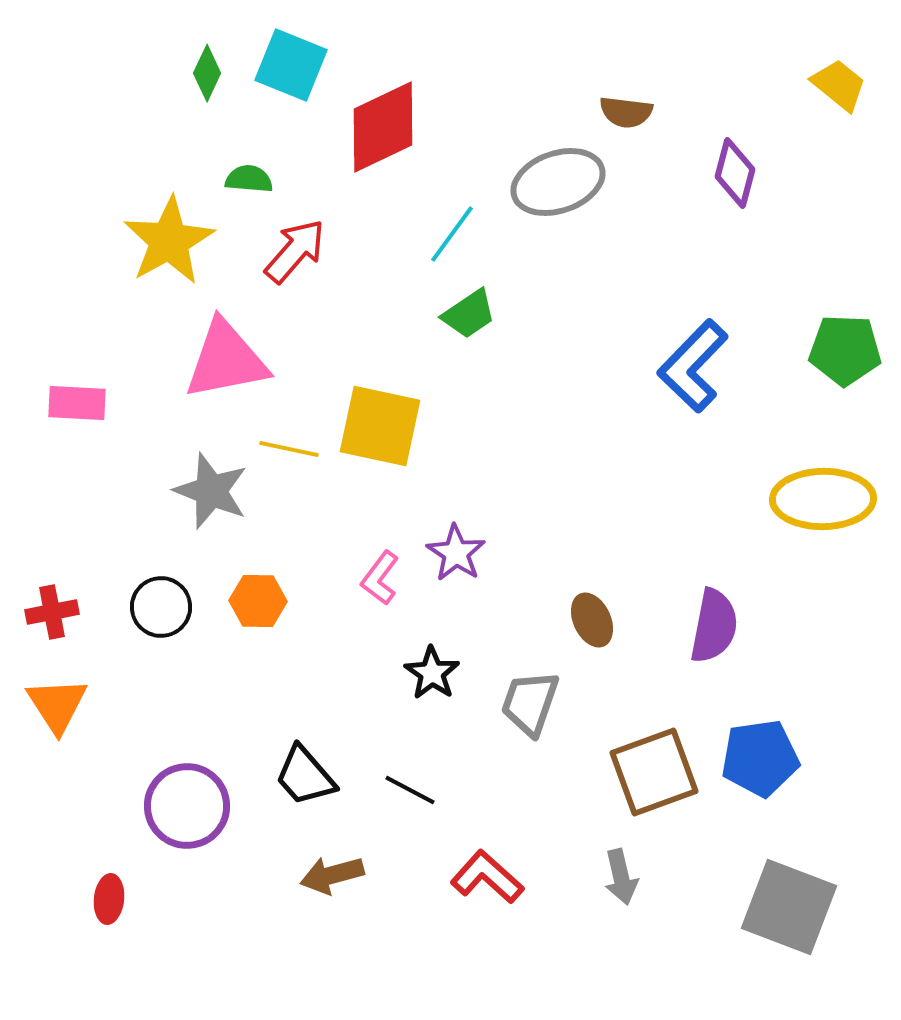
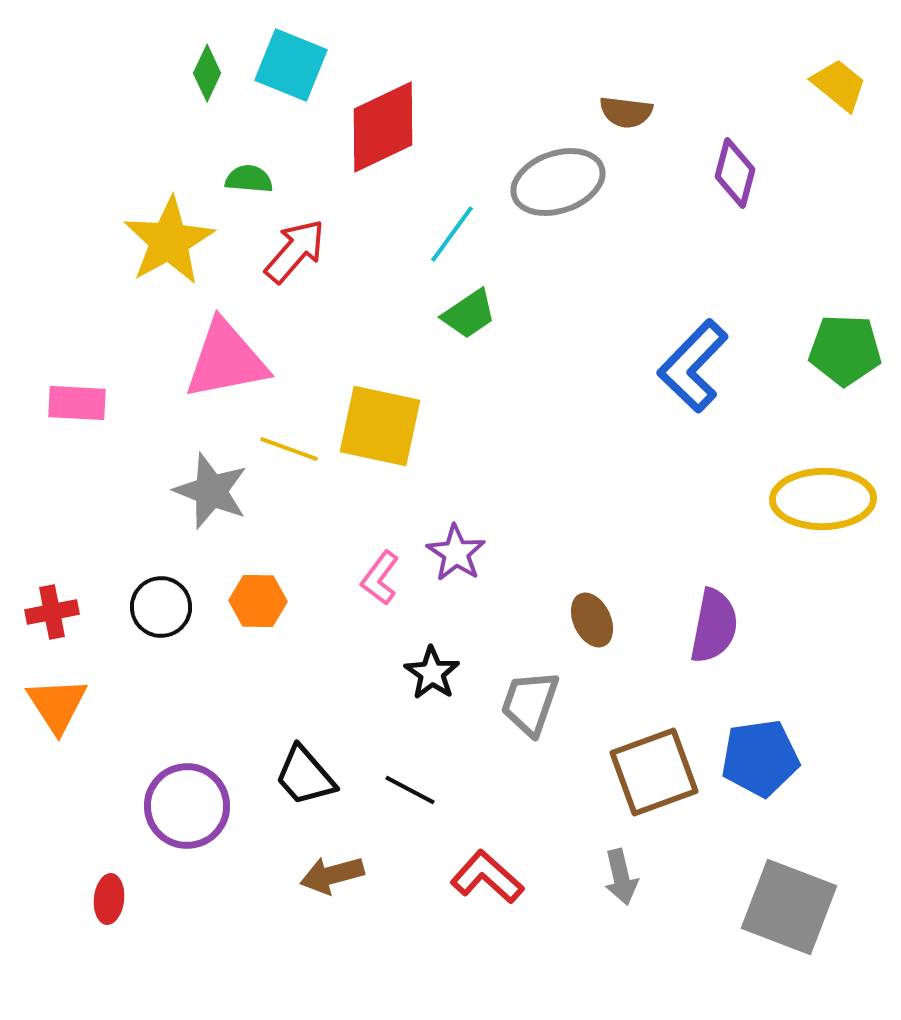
yellow line: rotated 8 degrees clockwise
